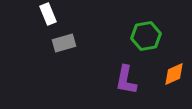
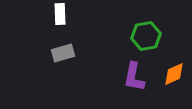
white rectangle: moved 12 px right; rotated 20 degrees clockwise
gray rectangle: moved 1 px left, 10 px down
purple L-shape: moved 8 px right, 3 px up
